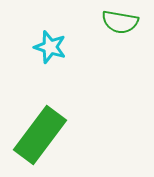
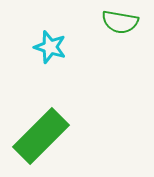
green rectangle: moved 1 px right, 1 px down; rotated 8 degrees clockwise
